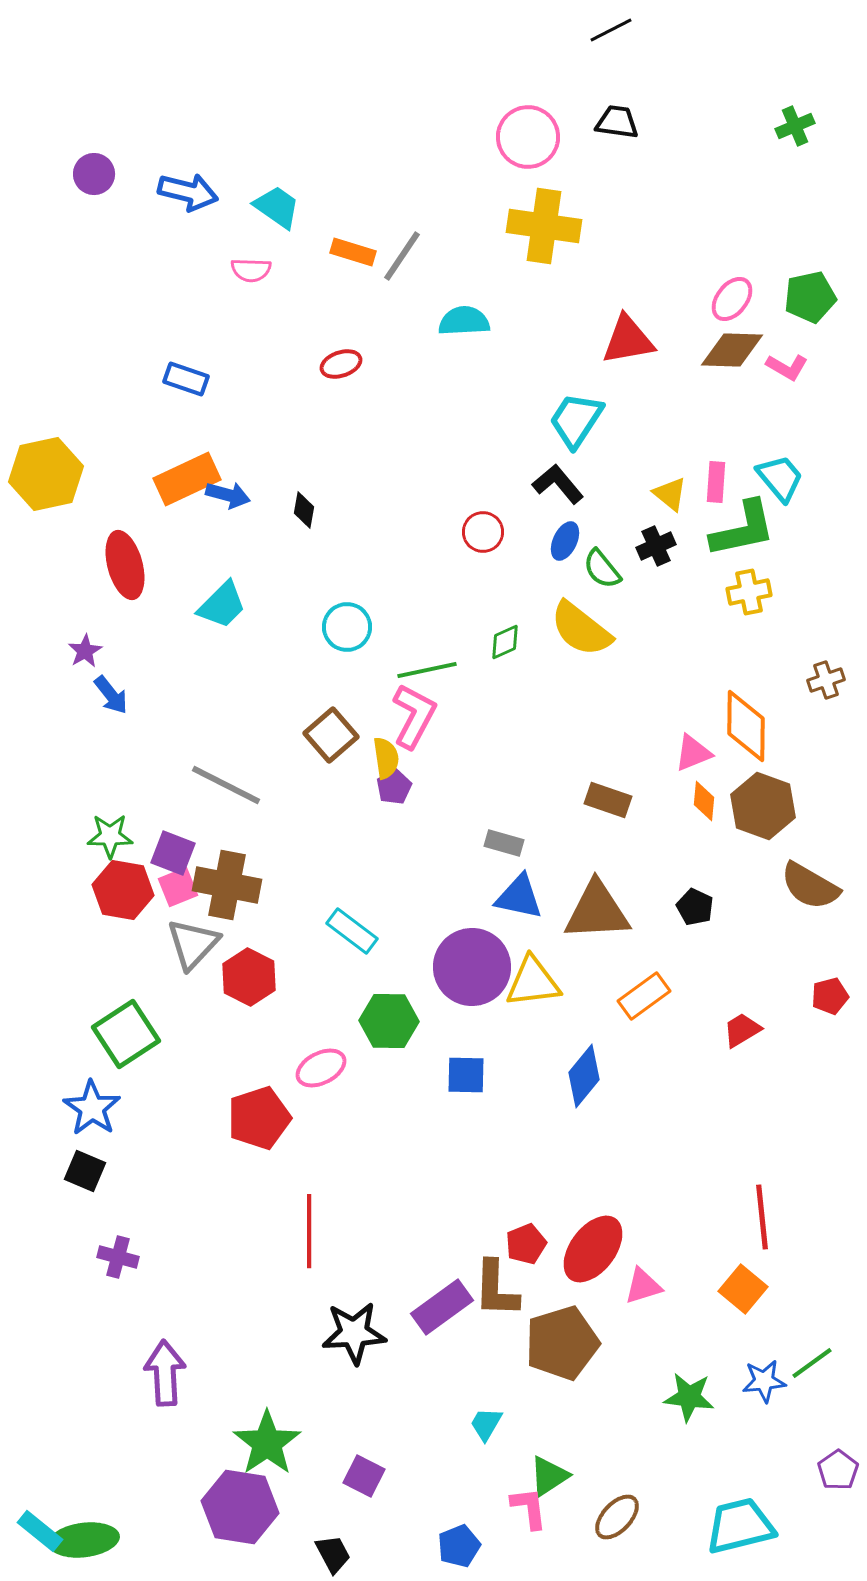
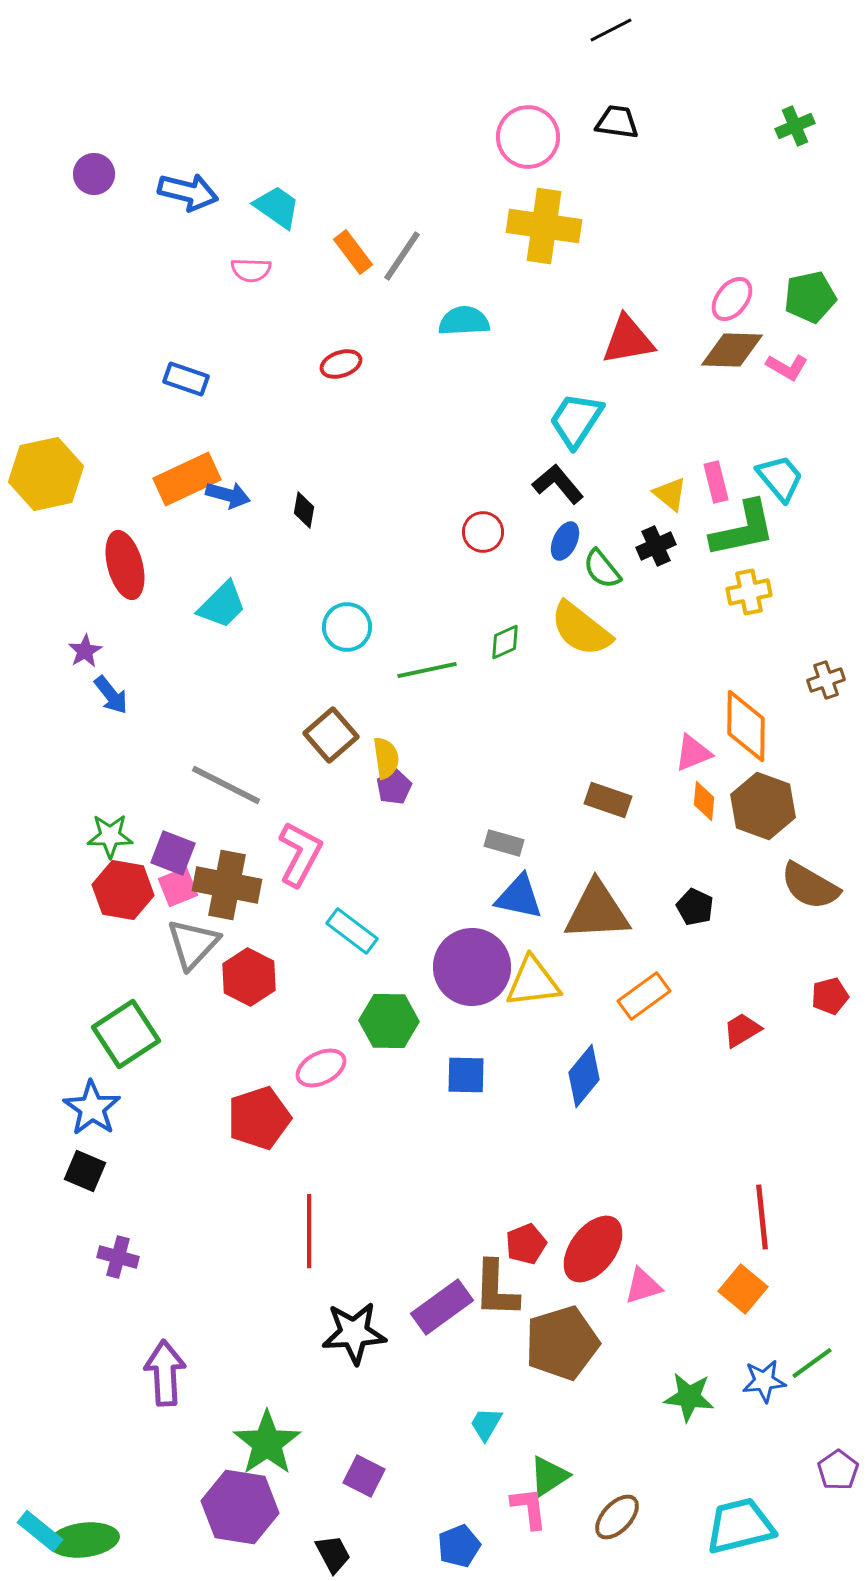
orange rectangle at (353, 252): rotated 36 degrees clockwise
pink rectangle at (716, 482): rotated 18 degrees counterclockwise
pink L-shape at (414, 716): moved 114 px left, 138 px down
